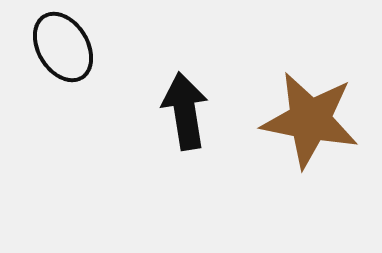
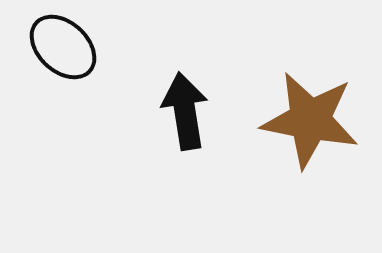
black ellipse: rotated 16 degrees counterclockwise
